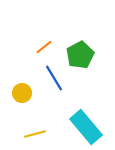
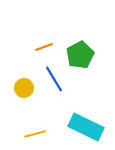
orange line: rotated 18 degrees clockwise
blue line: moved 1 px down
yellow circle: moved 2 px right, 5 px up
cyan rectangle: rotated 24 degrees counterclockwise
